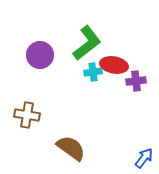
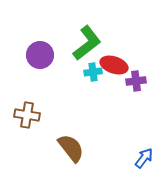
red ellipse: rotated 8 degrees clockwise
brown semicircle: rotated 16 degrees clockwise
